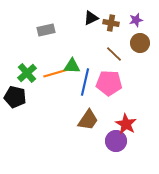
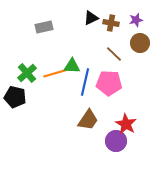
gray rectangle: moved 2 px left, 3 px up
